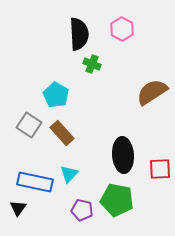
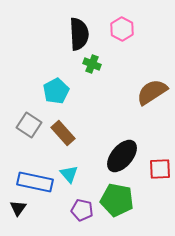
cyan pentagon: moved 4 px up; rotated 15 degrees clockwise
brown rectangle: moved 1 px right
black ellipse: moved 1 px left, 1 px down; rotated 44 degrees clockwise
cyan triangle: rotated 24 degrees counterclockwise
